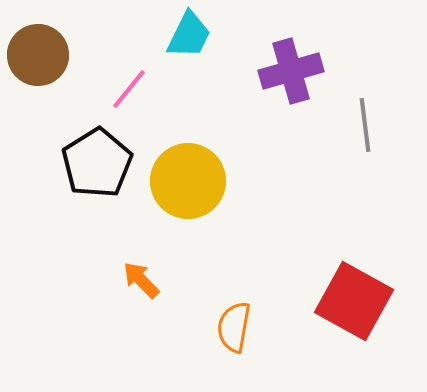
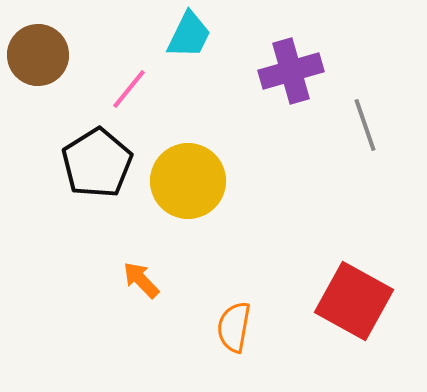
gray line: rotated 12 degrees counterclockwise
